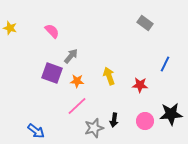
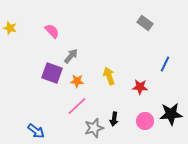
red star: moved 2 px down
black arrow: moved 1 px up
